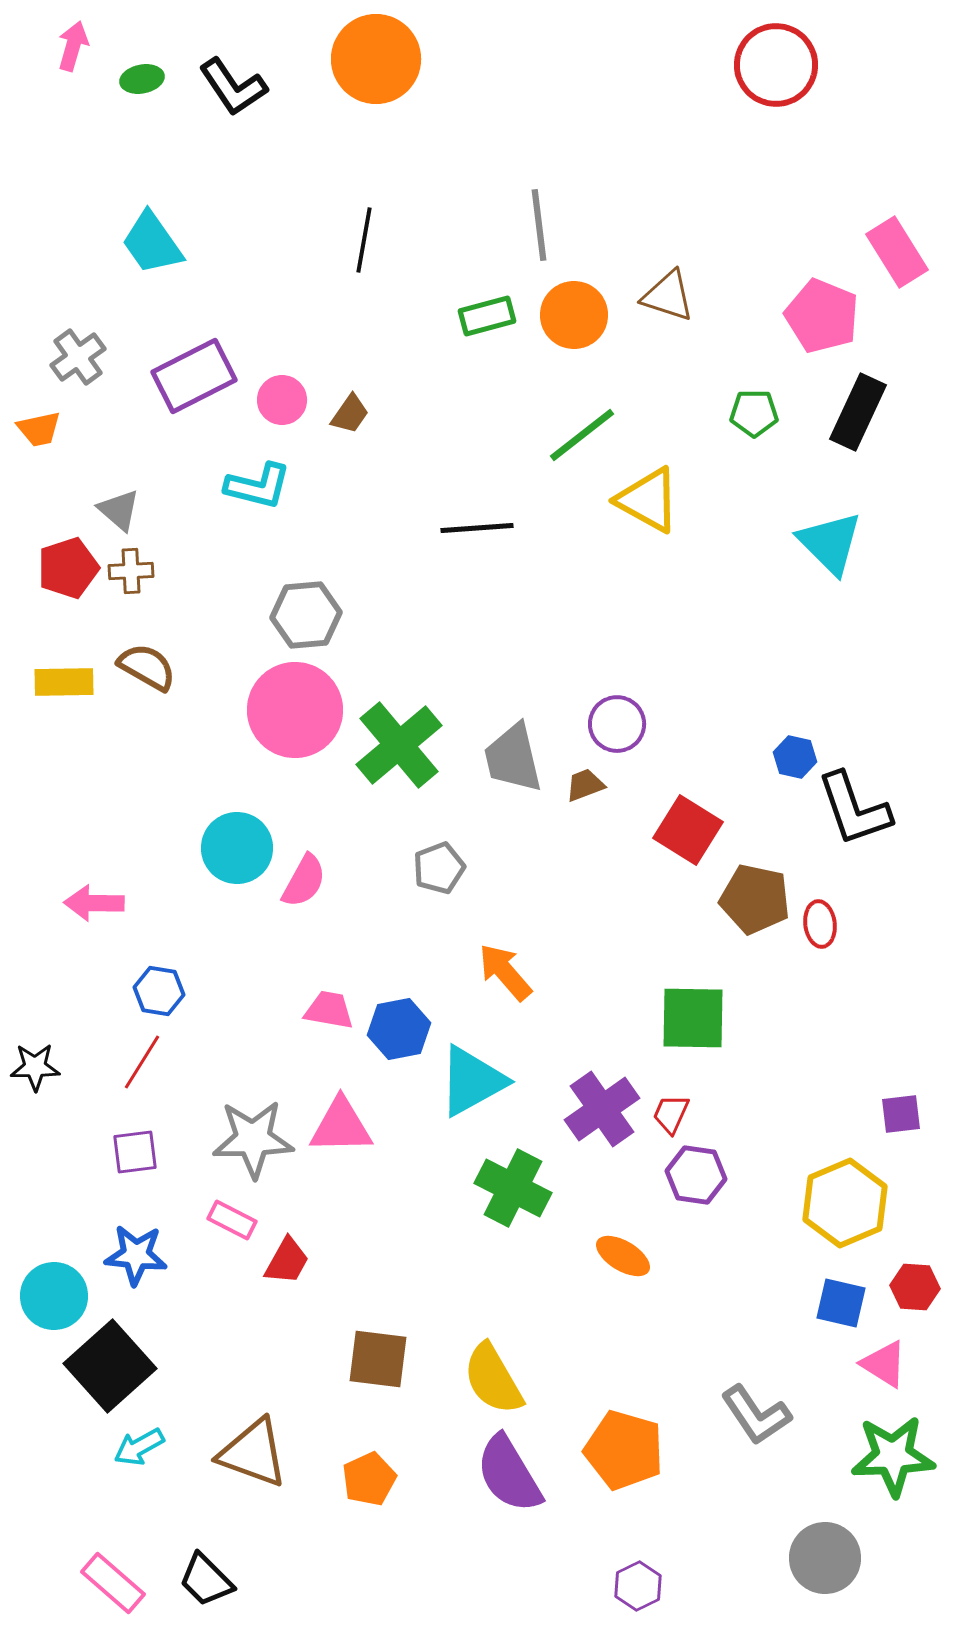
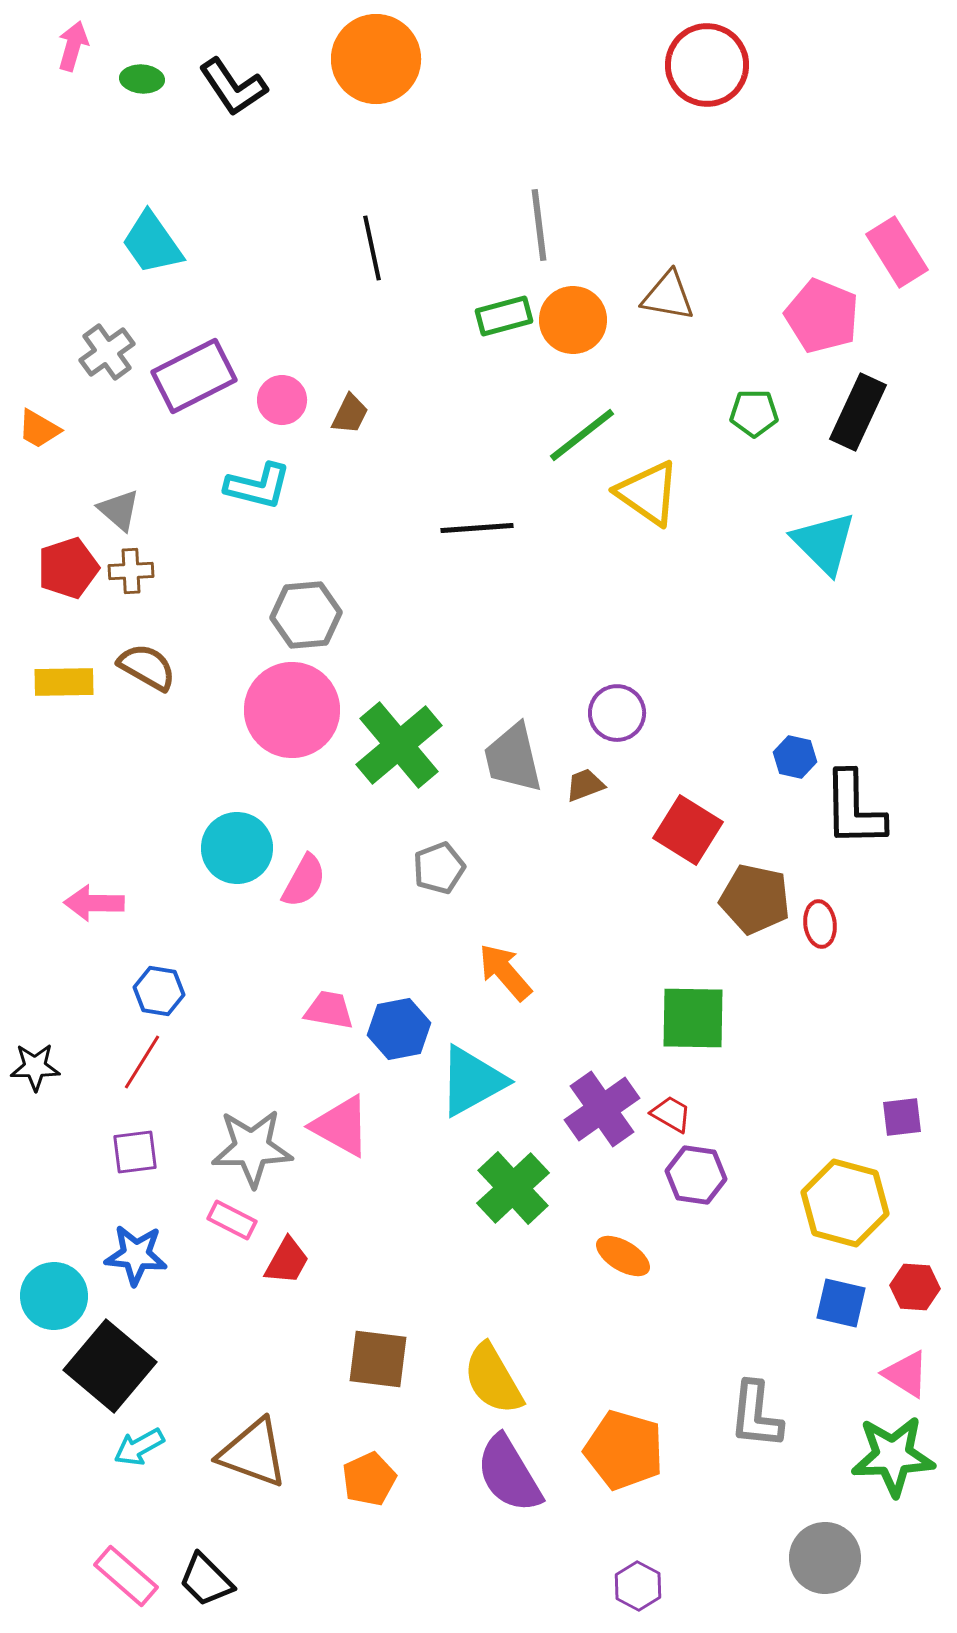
red circle at (776, 65): moved 69 px left
green ellipse at (142, 79): rotated 15 degrees clockwise
black line at (364, 240): moved 8 px right, 8 px down; rotated 22 degrees counterclockwise
brown triangle at (668, 296): rotated 8 degrees counterclockwise
orange circle at (574, 315): moved 1 px left, 5 px down
green rectangle at (487, 316): moved 17 px right
gray cross at (78, 357): moved 29 px right, 5 px up
brown trapezoid at (350, 414): rotated 9 degrees counterclockwise
orange trapezoid at (39, 429): rotated 42 degrees clockwise
yellow triangle at (648, 500): moved 7 px up; rotated 6 degrees clockwise
cyan triangle at (830, 543): moved 6 px left
pink circle at (295, 710): moved 3 px left
purple circle at (617, 724): moved 11 px up
black L-shape at (854, 809): rotated 18 degrees clockwise
red trapezoid at (671, 1114): rotated 96 degrees clockwise
purple square at (901, 1114): moved 1 px right, 3 px down
pink triangle at (341, 1126): rotated 30 degrees clockwise
gray star at (253, 1139): moved 1 px left, 9 px down
green cross at (513, 1188): rotated 20 degrees clockwise
yellow hexagon at (845, 1203): rotated 22 degrees counterclockwise
pink triangle at (884, 1364): moved 22 px right, 10 px down
black square at (110, 1366): rotated 8 degrees counterclockwise
gray L-shape at (756, 1415): rotated 40 degrees clockwise
pink rectangle at (113, 1583): moved 13 px right, 7 px up
purple hexagon at (638, 1586): rotated 6 degrees counterclockwise
